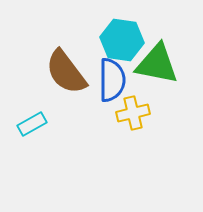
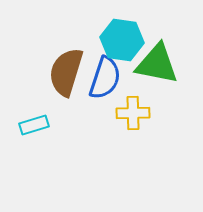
brown semicircle: rotated 54 degrees clockwise
blue semicircle: moved 7 px left, 2 px up; rotated 18 degrees clockwise
yellow cross: rotated 12 degrees clockwise
cyan rectangle: moved 2 px right, 1 px down; rotated 12 degrees clockwise
